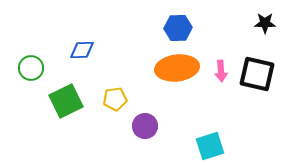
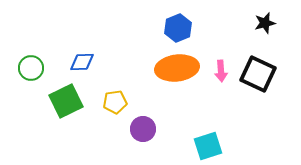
black star: rotated 15 degrees counterclockwise
blue hexagon: rotated 20 degrees counterclockwise
blue diamond: moved 12 px down
black square: moved 1 px right; rotated 12 degrees clockwise
yellow pentagon: moved 3 px down
purple circle: moved 2 px left, 3 px down
cyan square: moved 2 px left
